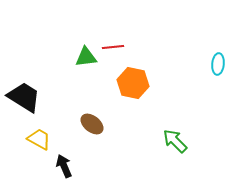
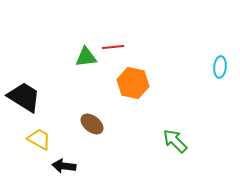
cyan ellipse: moved 2 px right, 3 px down
black arrow: rotated 60 degrees counterclockwise
